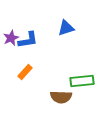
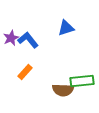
blue L-shape: rotated 120 degrees counterclockwise
brown semicircle: moved 2 px right, 7 px up
